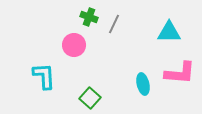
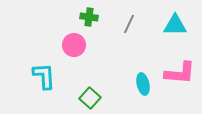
green cross: rotated 12 degrees counterclockwise
gray line: moved 15 px right
cyan triangle: moved 6 px right, 7 px up
